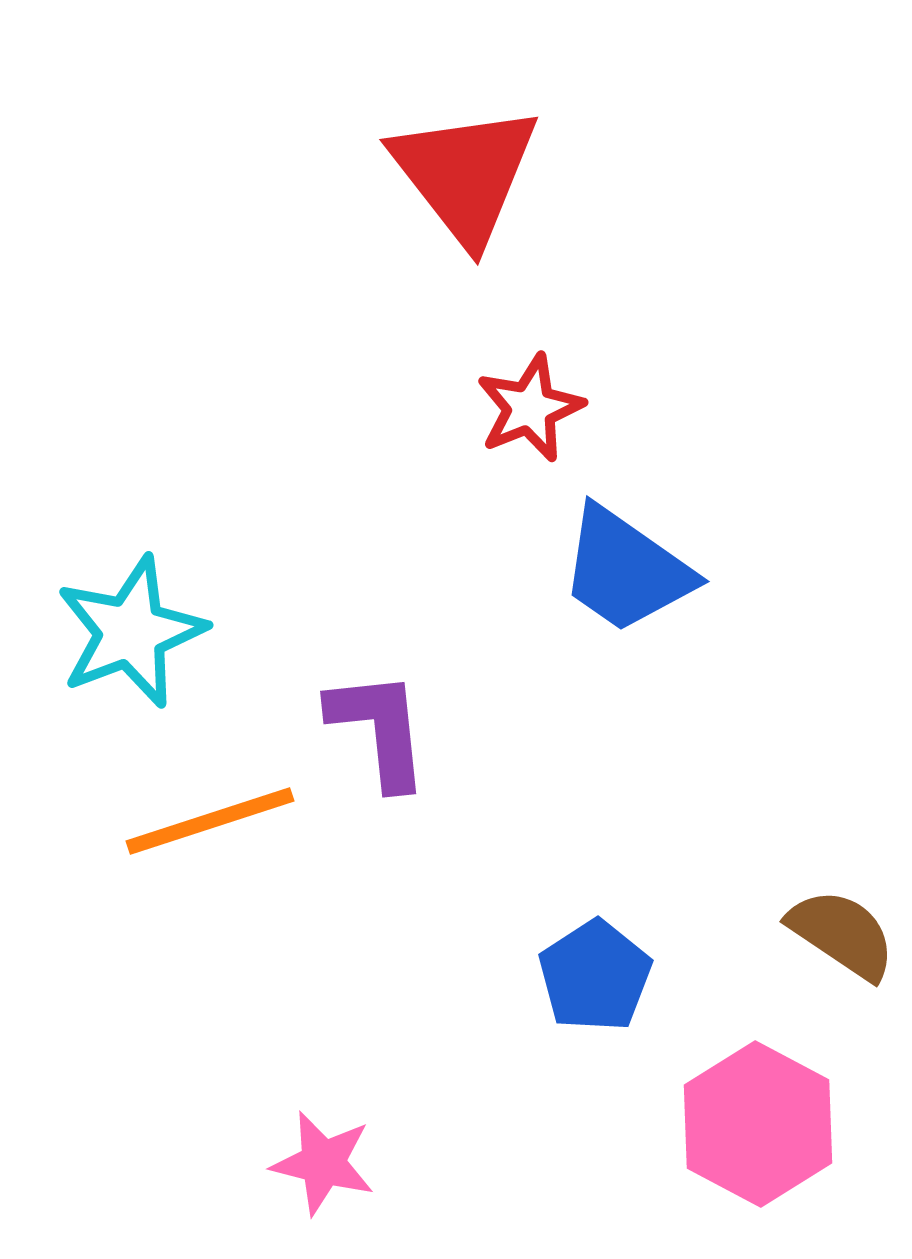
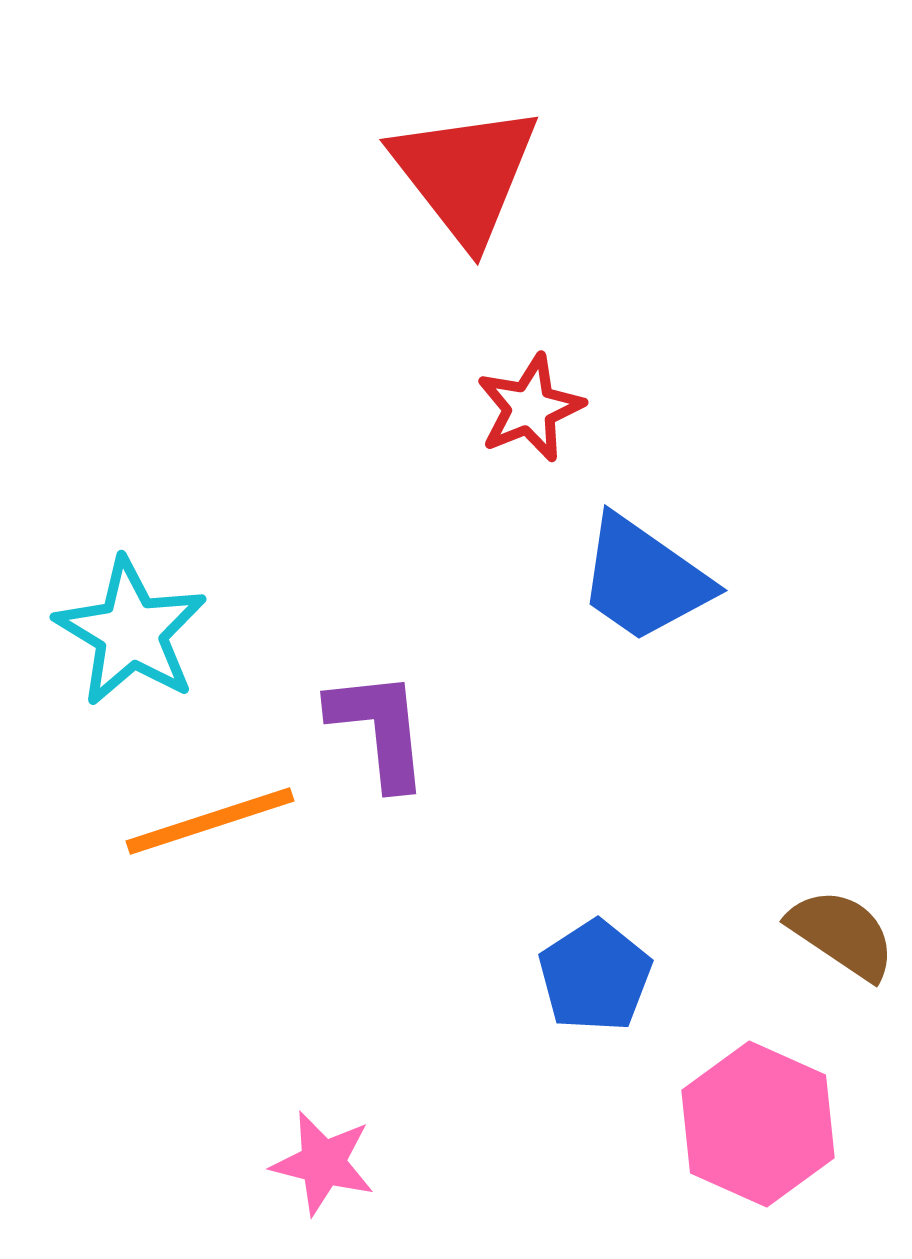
blue trapezoid: moved 18 px right, 9 px down
cyan star: rotated 20 degrees counterclockwise
pink hexagon: rotated 4 degrees counterclockwise
